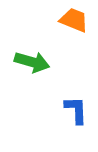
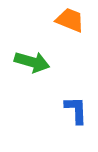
orange trapezoid: moved 4 px left
